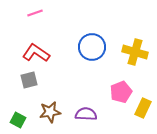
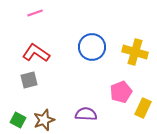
brown star: moved 6 px left, 8 px down; rotated 10 degrees counterclockwise
